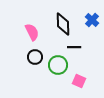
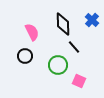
black line: rotated 48 degrees clockwise
black circle: moved 10 px left, 1 px up
